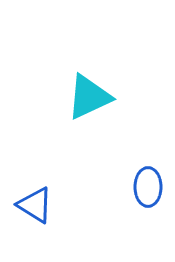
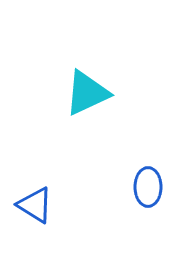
cyan triangle: moved 2 px left, 4 px up
